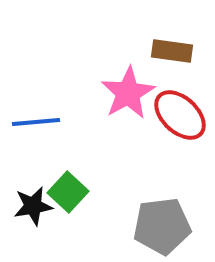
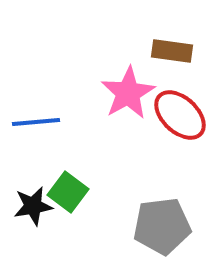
green square: rotated 6 degrees counterclockwise
